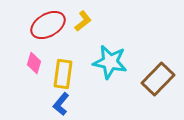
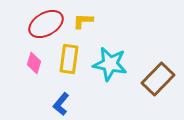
yellow L-shape: rotated 140 degrees counterclockwise
red ellipse: moved 2 px left, 1 px up
cyan star: moved 2 px down
yellow rectangle: moved 6 px right, 15 px up
